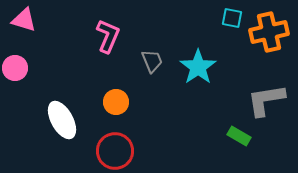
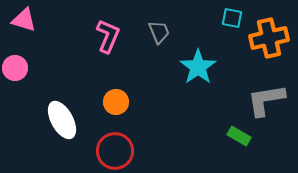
orange cross: moved 6 px down
gray trapezoid: moved 7 px right, 29 px up
